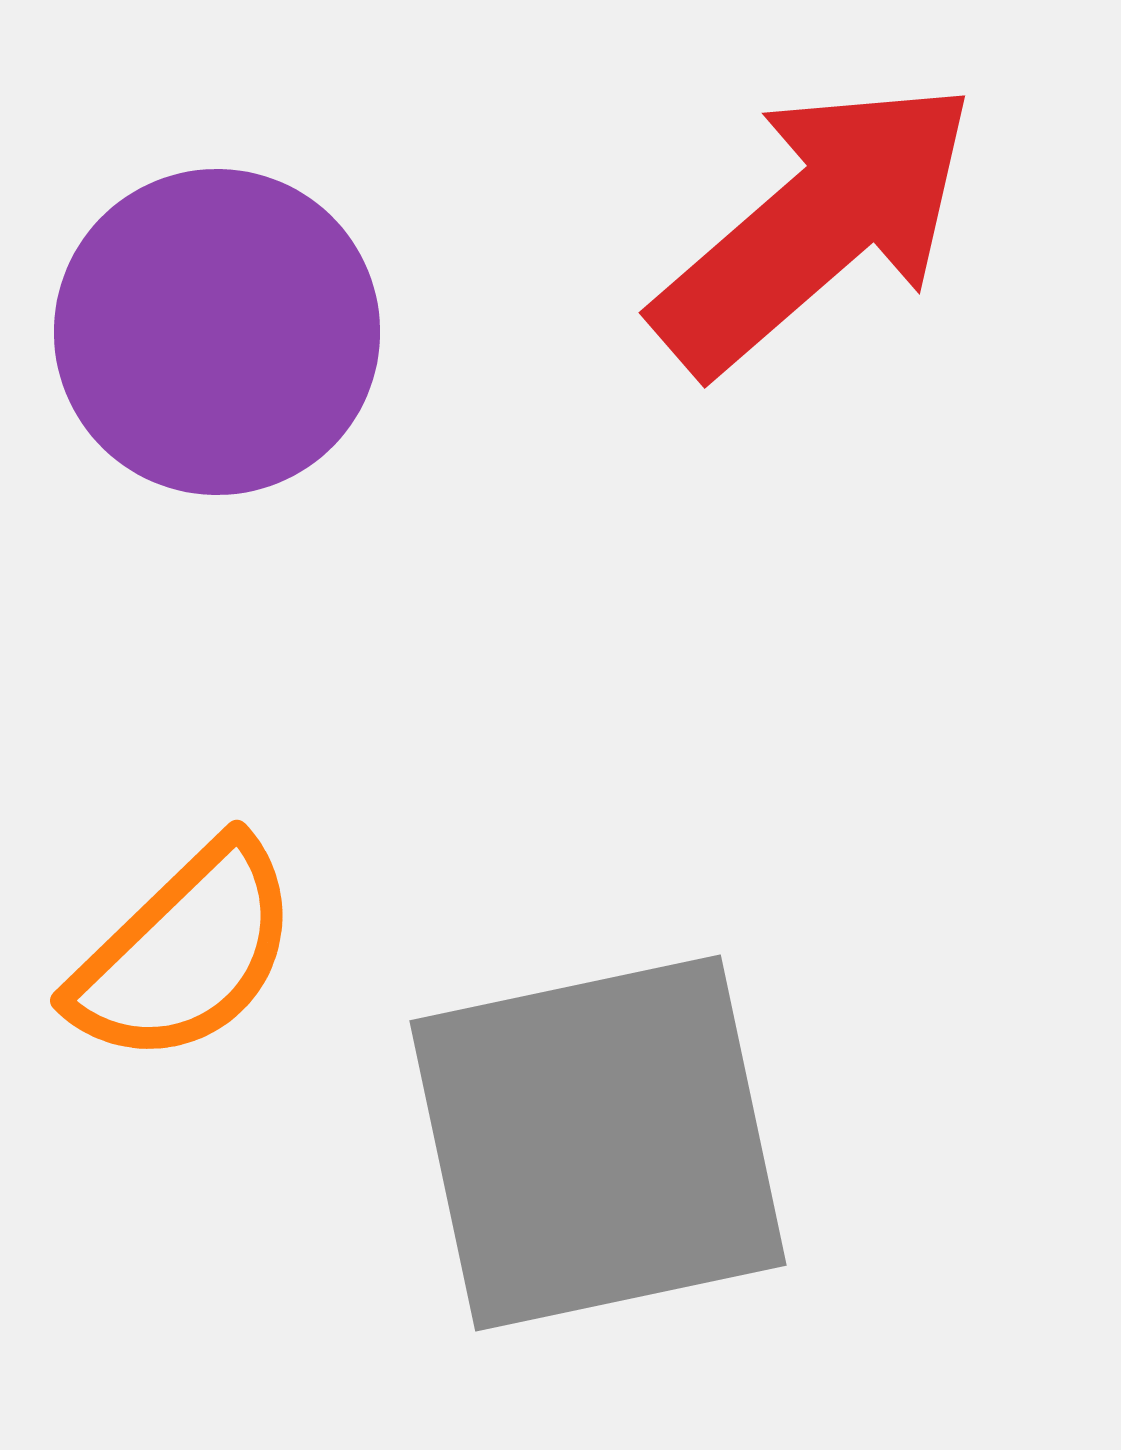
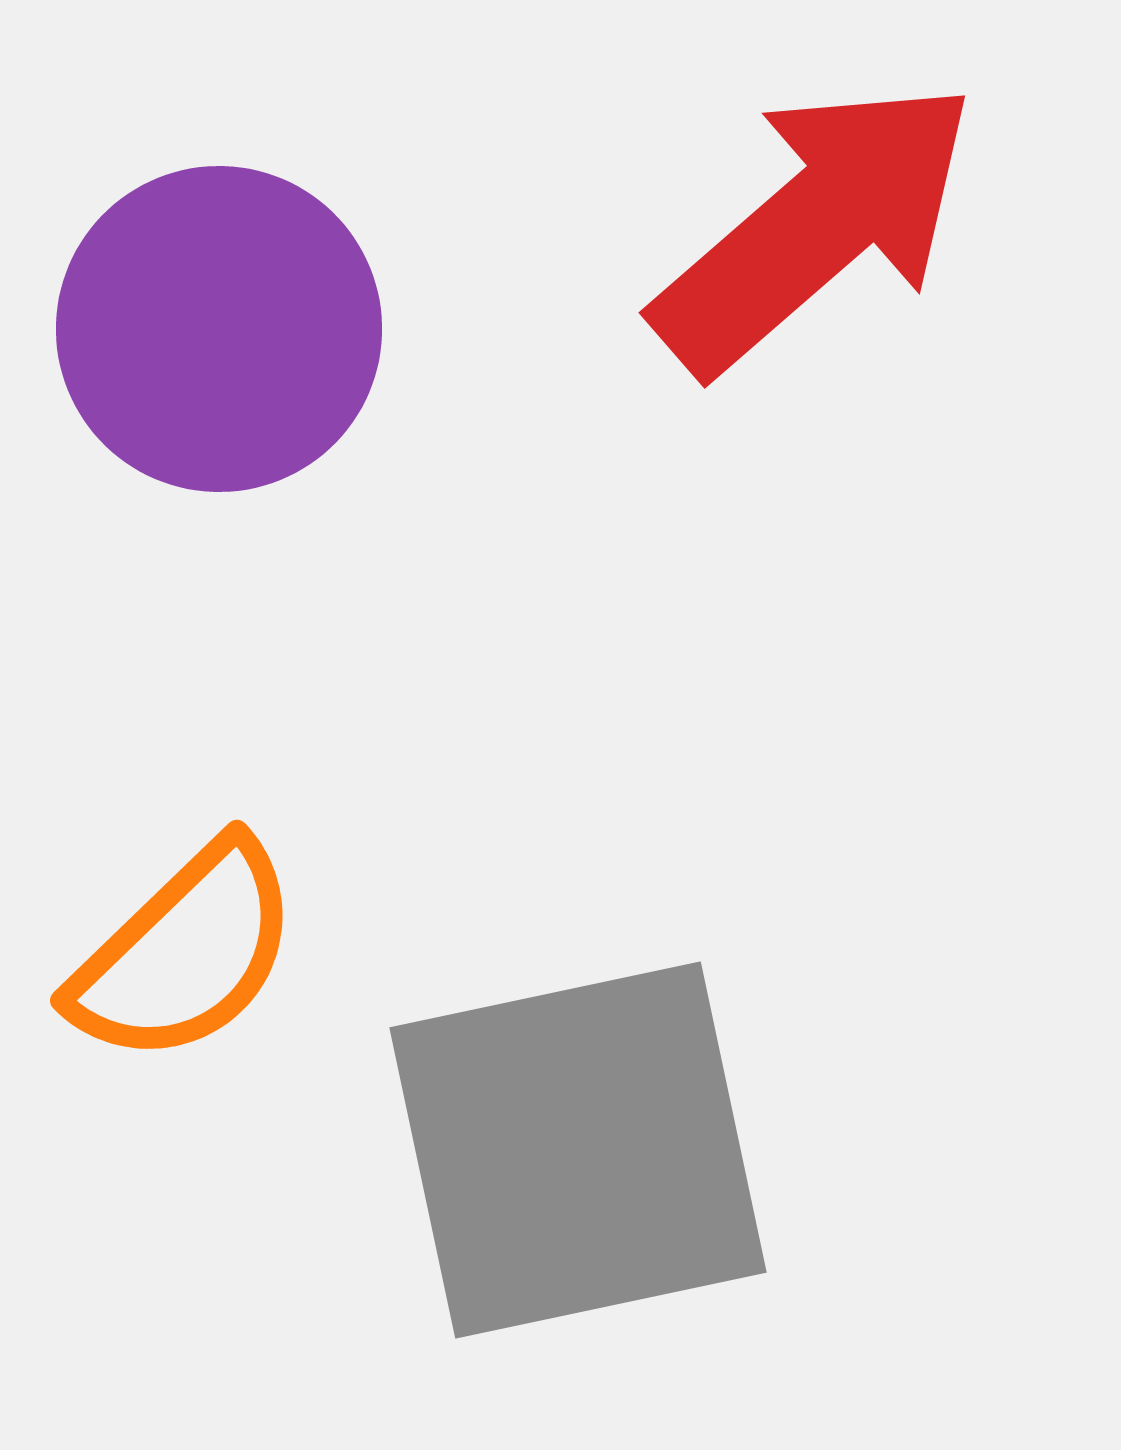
purple circle: moved 2 px right, 3 px up
gray square: moved 20 px left, 7 px down
